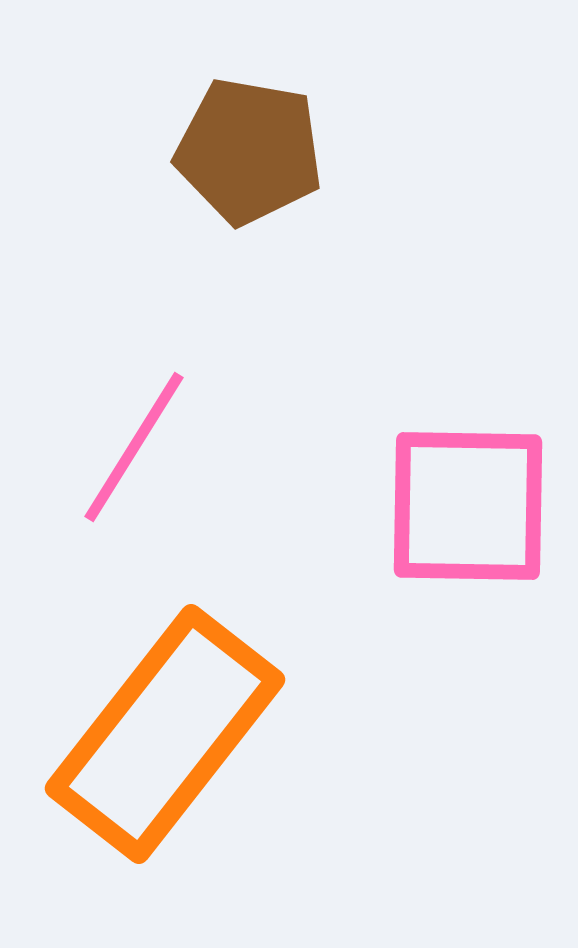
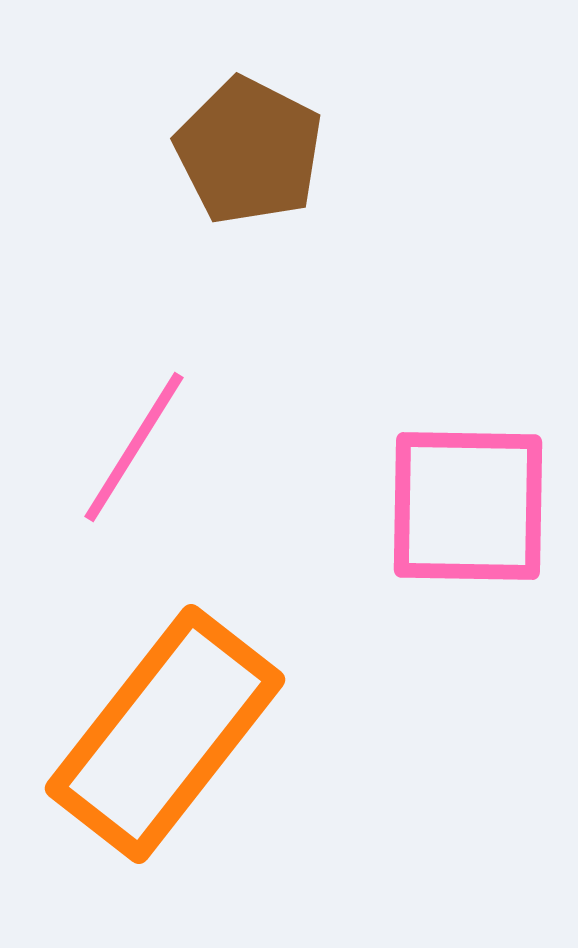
brown pentagon: rotated 17 degrees clockwise
